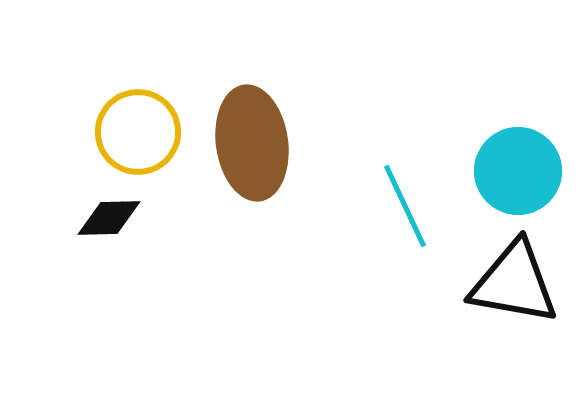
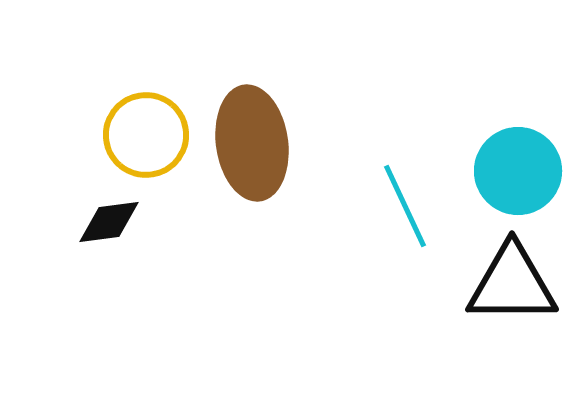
yellow circle: moved 8 px right, 3 px down
black diamond: moved 4 px down; rotated 6 degrees counterclockwise
black triangle: moved 2 px left, 1 px down; rotated 10 degrees counterclockwise
